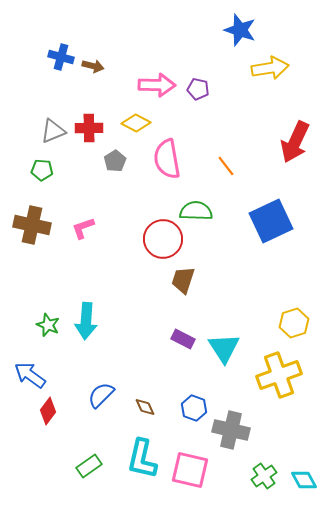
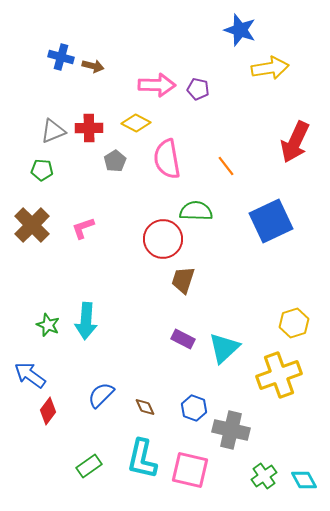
brown cross: rotated 33 degrees clockwise
cyan triangle: rotated 20 degrees clockwise
